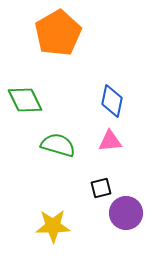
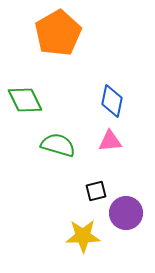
black square: moved 5 px left, 3 px down
yellow star: moved 30 px right, 10 px down
